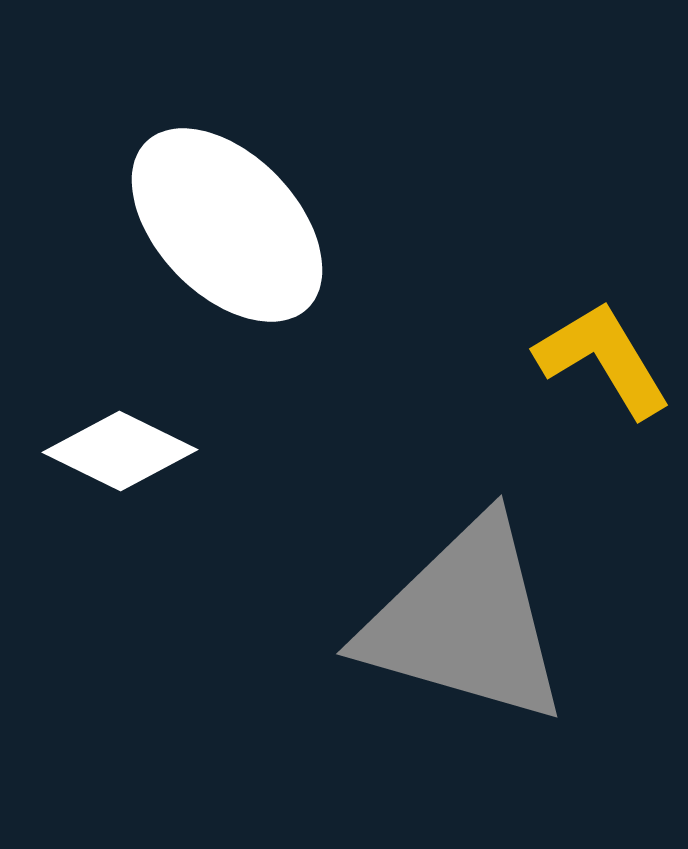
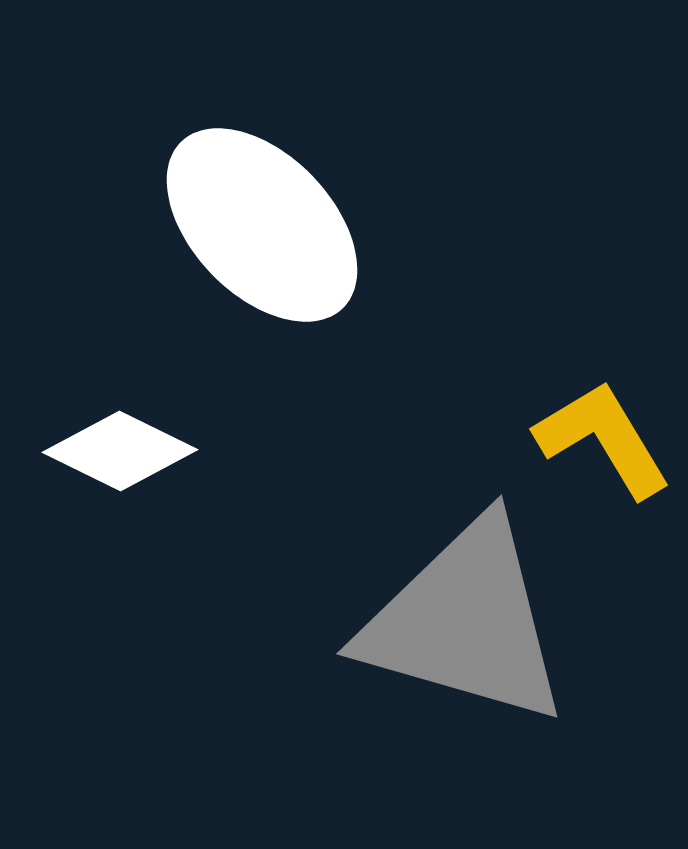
white ellipse: moved 35 px right
yellow L-shape: moved 80 px down
